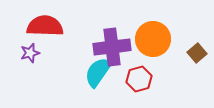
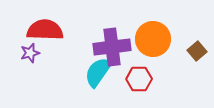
red semicircle: moved 4 px down
brown square: moved 2 px up
red hexagon: rotated 15 degrees clockwise
